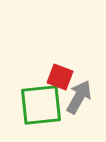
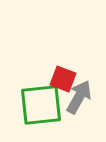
red square: moved 3 px right, 2 px down
